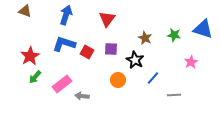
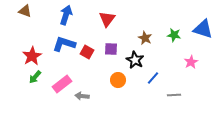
red star: moved 2 px right
